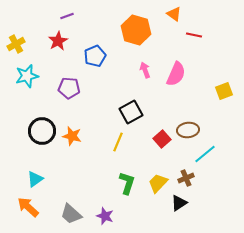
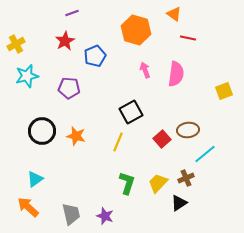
purple line: moved 5 px right, 3 px up
red line: moved 6 px left, 3 px down
red star: moved 7 px right
pink semicircle: rotated 15 degrees counterclockwise
orange star: moved 4 px right
gray trapezoid: rotated 145 degrees counterclockwise
